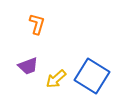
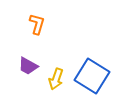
purple trapezoid: rotated 50 degrees clockwise
yellow arrow: rotated 30 degrees counterclockwise
